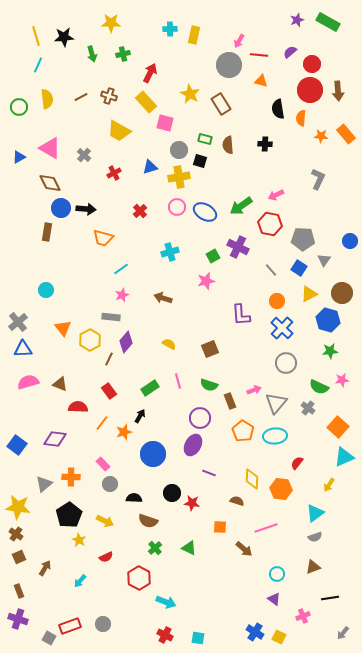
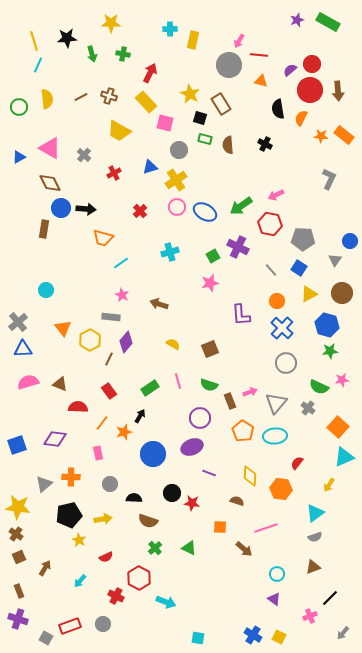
yellow rectangle at (194, 35): moved 1 px left, 5 px down
yellow line at (36, 36): moved 2 px left, 5 px down
black star at (64, 37): moved 3 px right, 1 px down
purple semicircle at (290, 52): moved 18 px down
green cross at (123, 54): rotated 24 degrees clockwise
orange semicircle at (301, 118): rotated 21 degrees clockwise
orange rectangle at (346, 134): moved 2 px left, 1 px down; rotated 12 degrees counterclockwise
black cross at (265, 144): rotated 24 degrees clockwise
black square at (200, 161): moved 43 px up
yellow cross at (179, 177): moved 3 px left, 3 px down; rotated 25 degrees counterclockwise
gray L-shape at (318, 179): moved 11 px right
brown rectangle at (47, 232): moved 3 px left, 3 px up
gray triangle at (324, 260): moved 11 px right
cyan line at (121, 269): moved 6 px up
pink star at (206, 281): moved 4 px right, 2 px down
pink star at (122, 295): rotated 24 degrees counterclockwise
brown arrow at (163, 298): moved 4 px left, 6 px down
blue hexagon at (328, 320): moved 1 px left, 5 px down
yellow semicircle at (169, 344): moved 4 px right
pink arrow at (254, 390): moved 4 px left, 2 px down
blue square at (17, 445): rotated 36 degrees clockwise
purple ellipse at (193, 445): moved 1 px left, 2 px down; rotated 40 degrees clockwise
pink rectangle at (103, 464): moved 5 px left, 11 px up; rotated 32 degrees clockwise
yellow diamond at (252, 479): moved 2 px left, 3 px up
black pentagon at (69, 515): rotated 20 degrees clockwise
yellow arrow at (105, 521): moved 2 px left, 2 px up; rotated 36 degrees counterclockwise
black line at (330, 598): rotated 36 degrees counterclockwise
pink cross at (303, 616): moved 7 px right
blue cross at (255, 632): moved 2 px left, 3 px down
red cross at (165, 635): moved 49 px left, 39 px up
gray square at (49, 638): moved 3 px left
